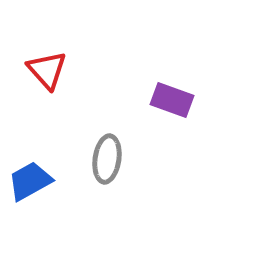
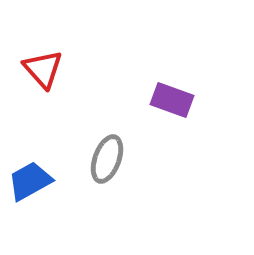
red triangle: moved 4 px left, 1 px up
gray ellipse: rotated 12 degrees clockwise
